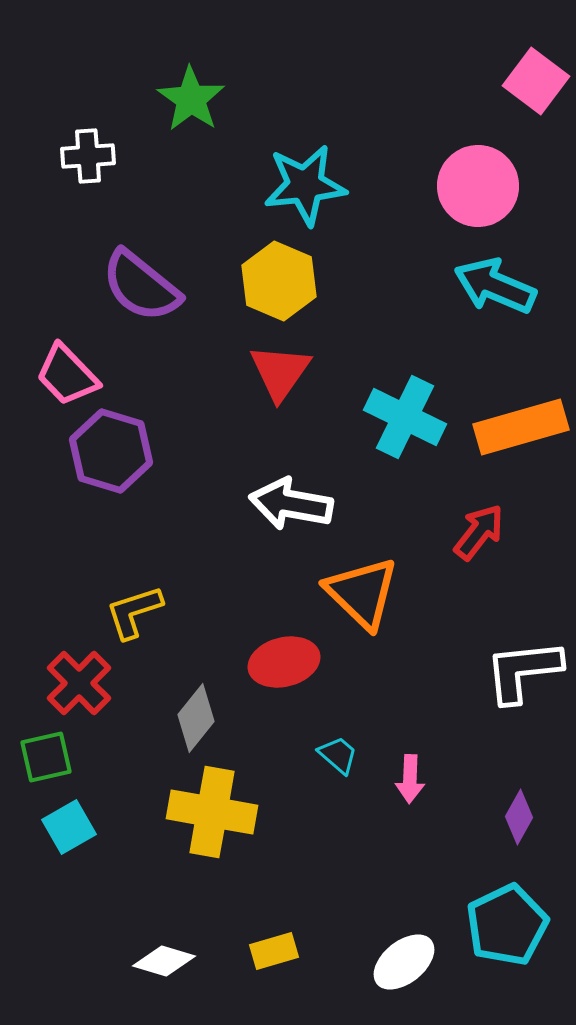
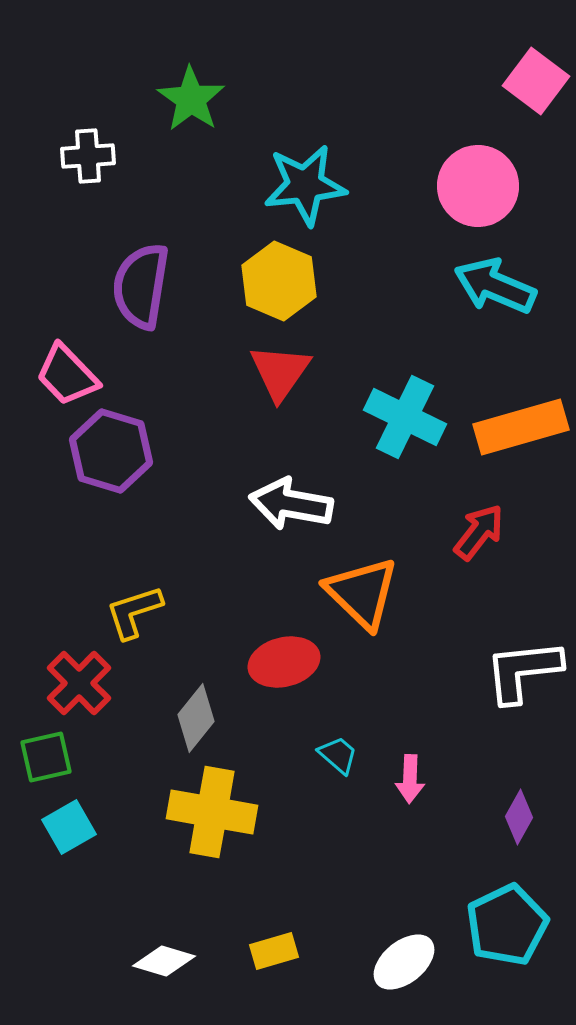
purple semicircle: rotated 60 degrees clockwise
